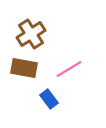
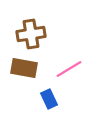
brown cross: rotated 24 degrees clockwise
blue rectangle: rotated 12 degrees clockwise
